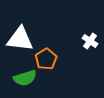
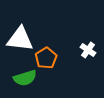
white cross: moved 2 px left, 9 px down
orange pentagon: moved 1 px up
